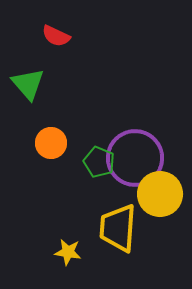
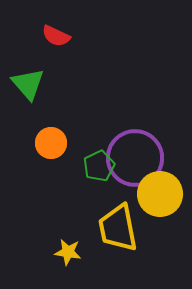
green pentagon: moved 4 px down; rotated 24 degrees clockwise
yellow trapezoid: rotated 15 degrees counterclockwise
